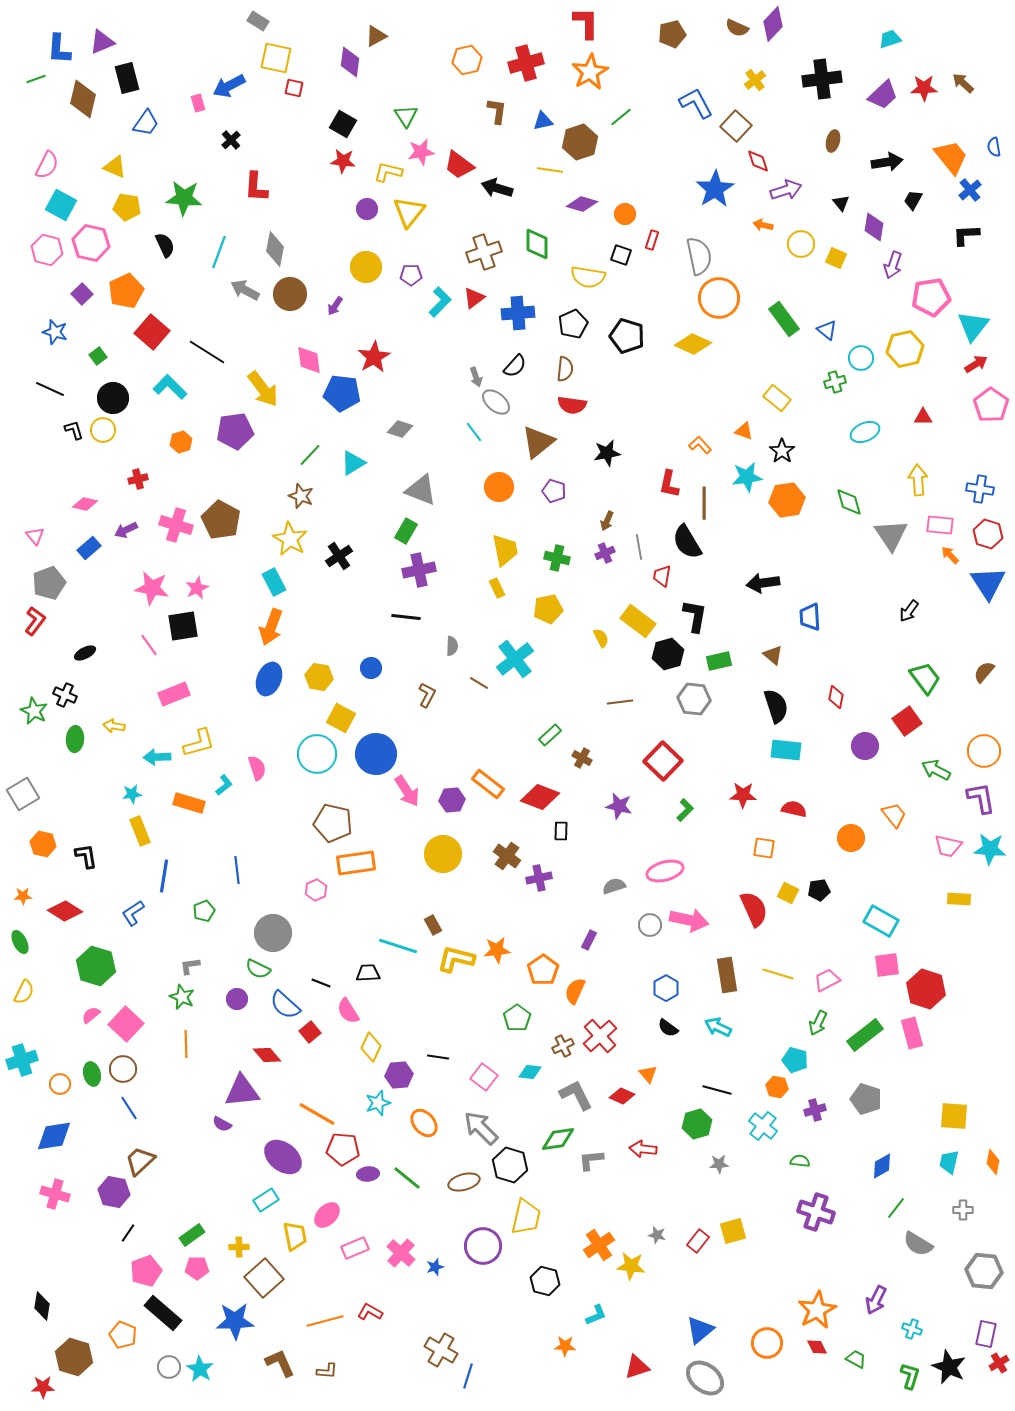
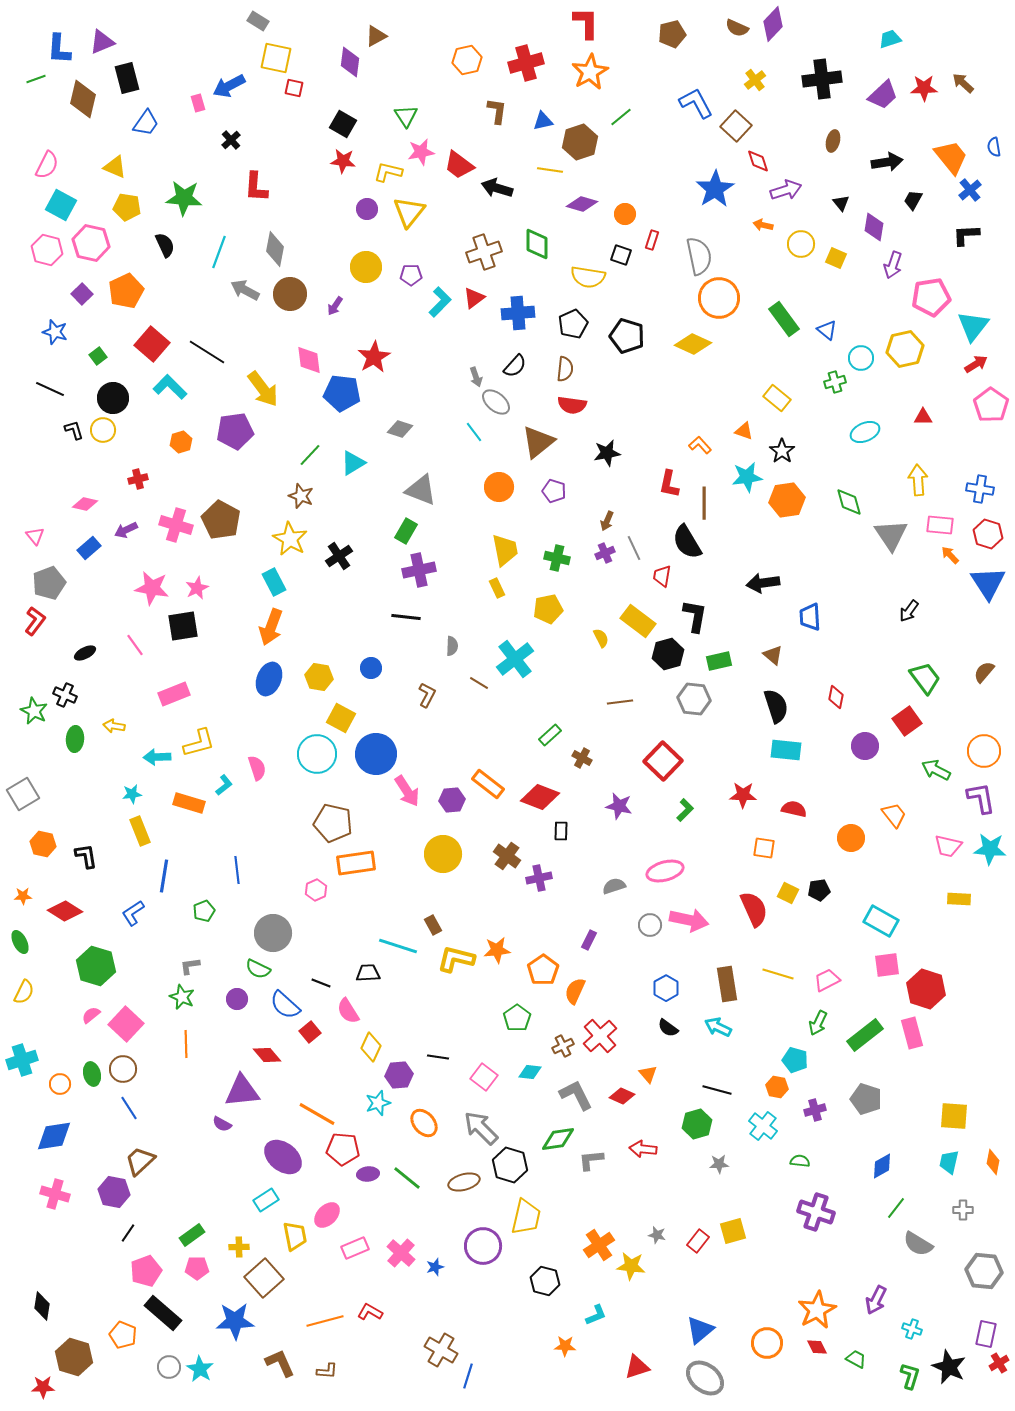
red square at (152, 332): moved 12 px down
gray line at (639, 547): moved 5 px left, 1 px down; rotated 15 degrees counterclockwise
pink line at (149, 645): moved 14 px left
brown rectangle at (727, 975): moved 9 px down
